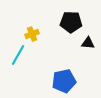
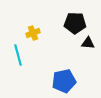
black pentagon: moved 4 px right, 1 px down
yellow cross: moved 1 px right, 1 px up
cyan line: rotated 45 degrees counterclockwise
